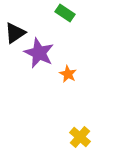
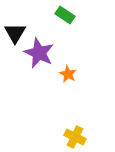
green rectangle: moved 2 px down
black triangle: rotated 25 degrees counterclockwise
yellow cross: moved 5 px left; rotated 15 degrees counterclockwise
